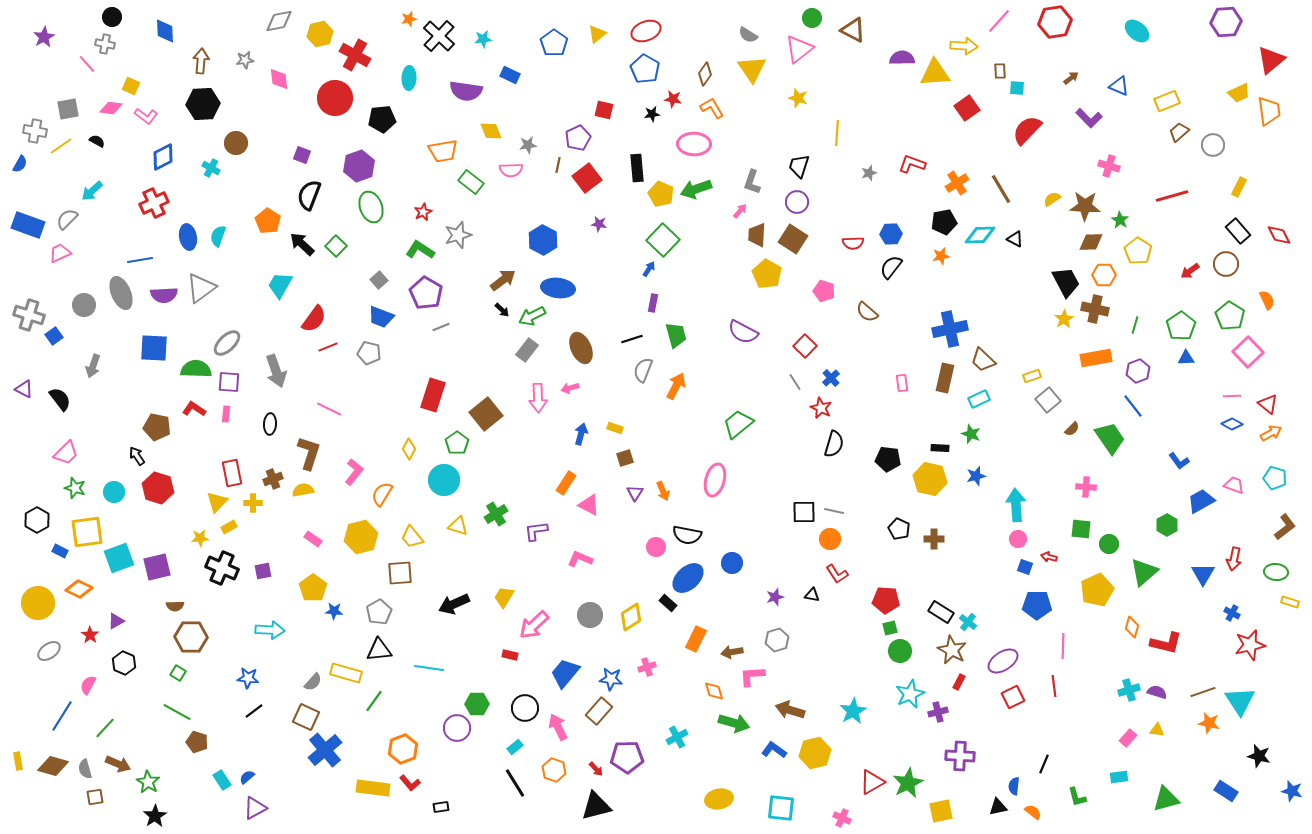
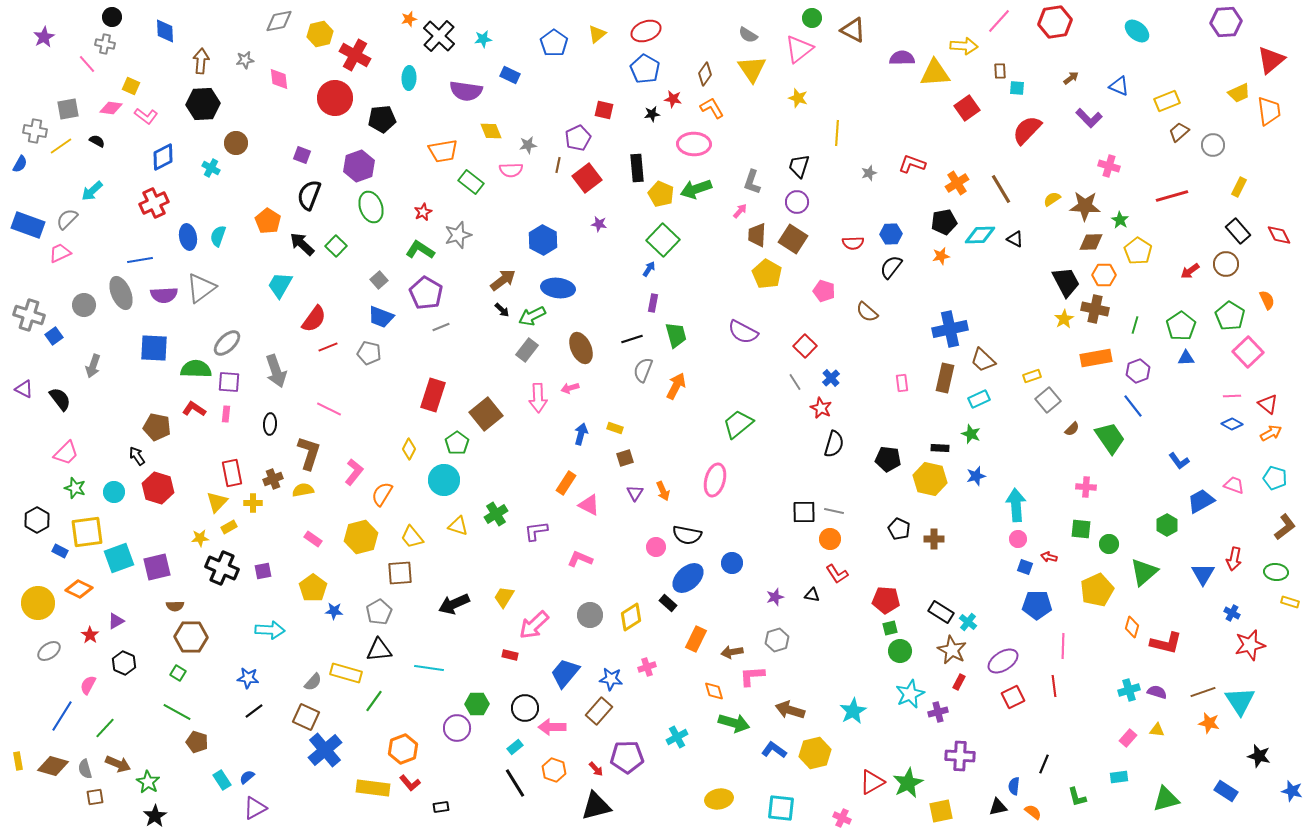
pink arrow at (558, 727): moved 6 px left; rotated 64 degrees counterclockwise
